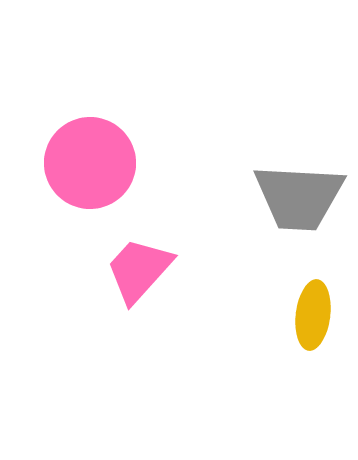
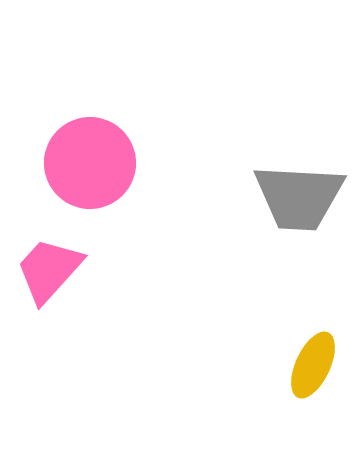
pink trapezoid: moved 90 px left
yellow ellipse: moved 50 px down; rotated 18 degrees clockwise
